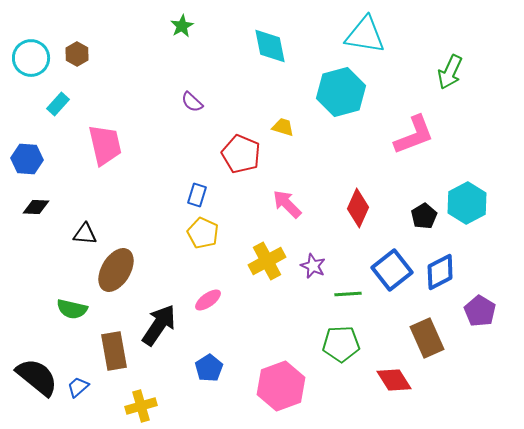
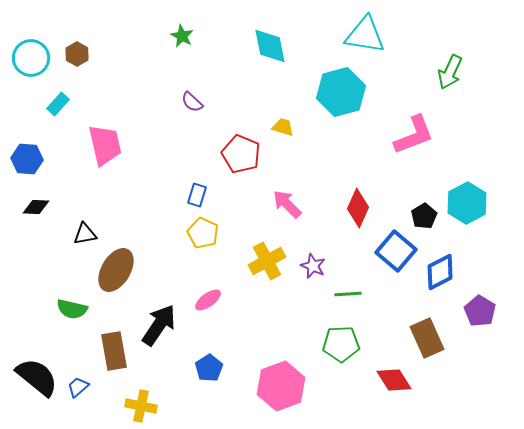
green star at (182, 26): moved 10 px down; rotated 15 degrees counterclockwise
black triangle at (85, 234): rotated 15 degrees counterclockwise
blue square at (392, 270): moved 4 px right, 19 px up; rotated 12 degrees counterclockwise
yellow cross at (141, 406): rotated 28 degrees clockwise
